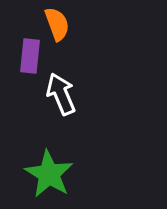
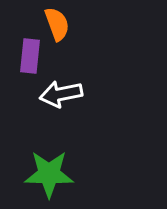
white arrow: rotated 78 degrees counterclockwise
green star: rotated 30 degrees counterclockwise
